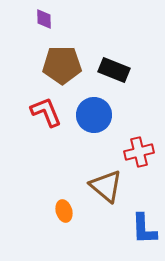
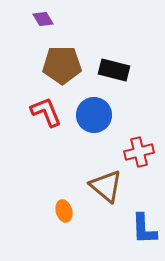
purple diamond: moved 1 px left; rotated 30 degrees counterclockwise
black rectangle: rotated 8 degrees counterclockwise
